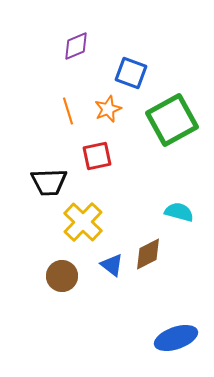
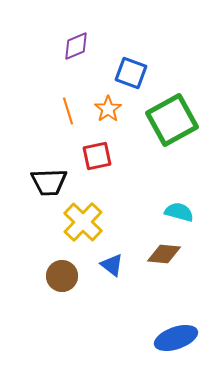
orange star: rotated 12 degrees counterclockwise
brown diamond: moved 16 px right; rotated 32 degrees clockwise
